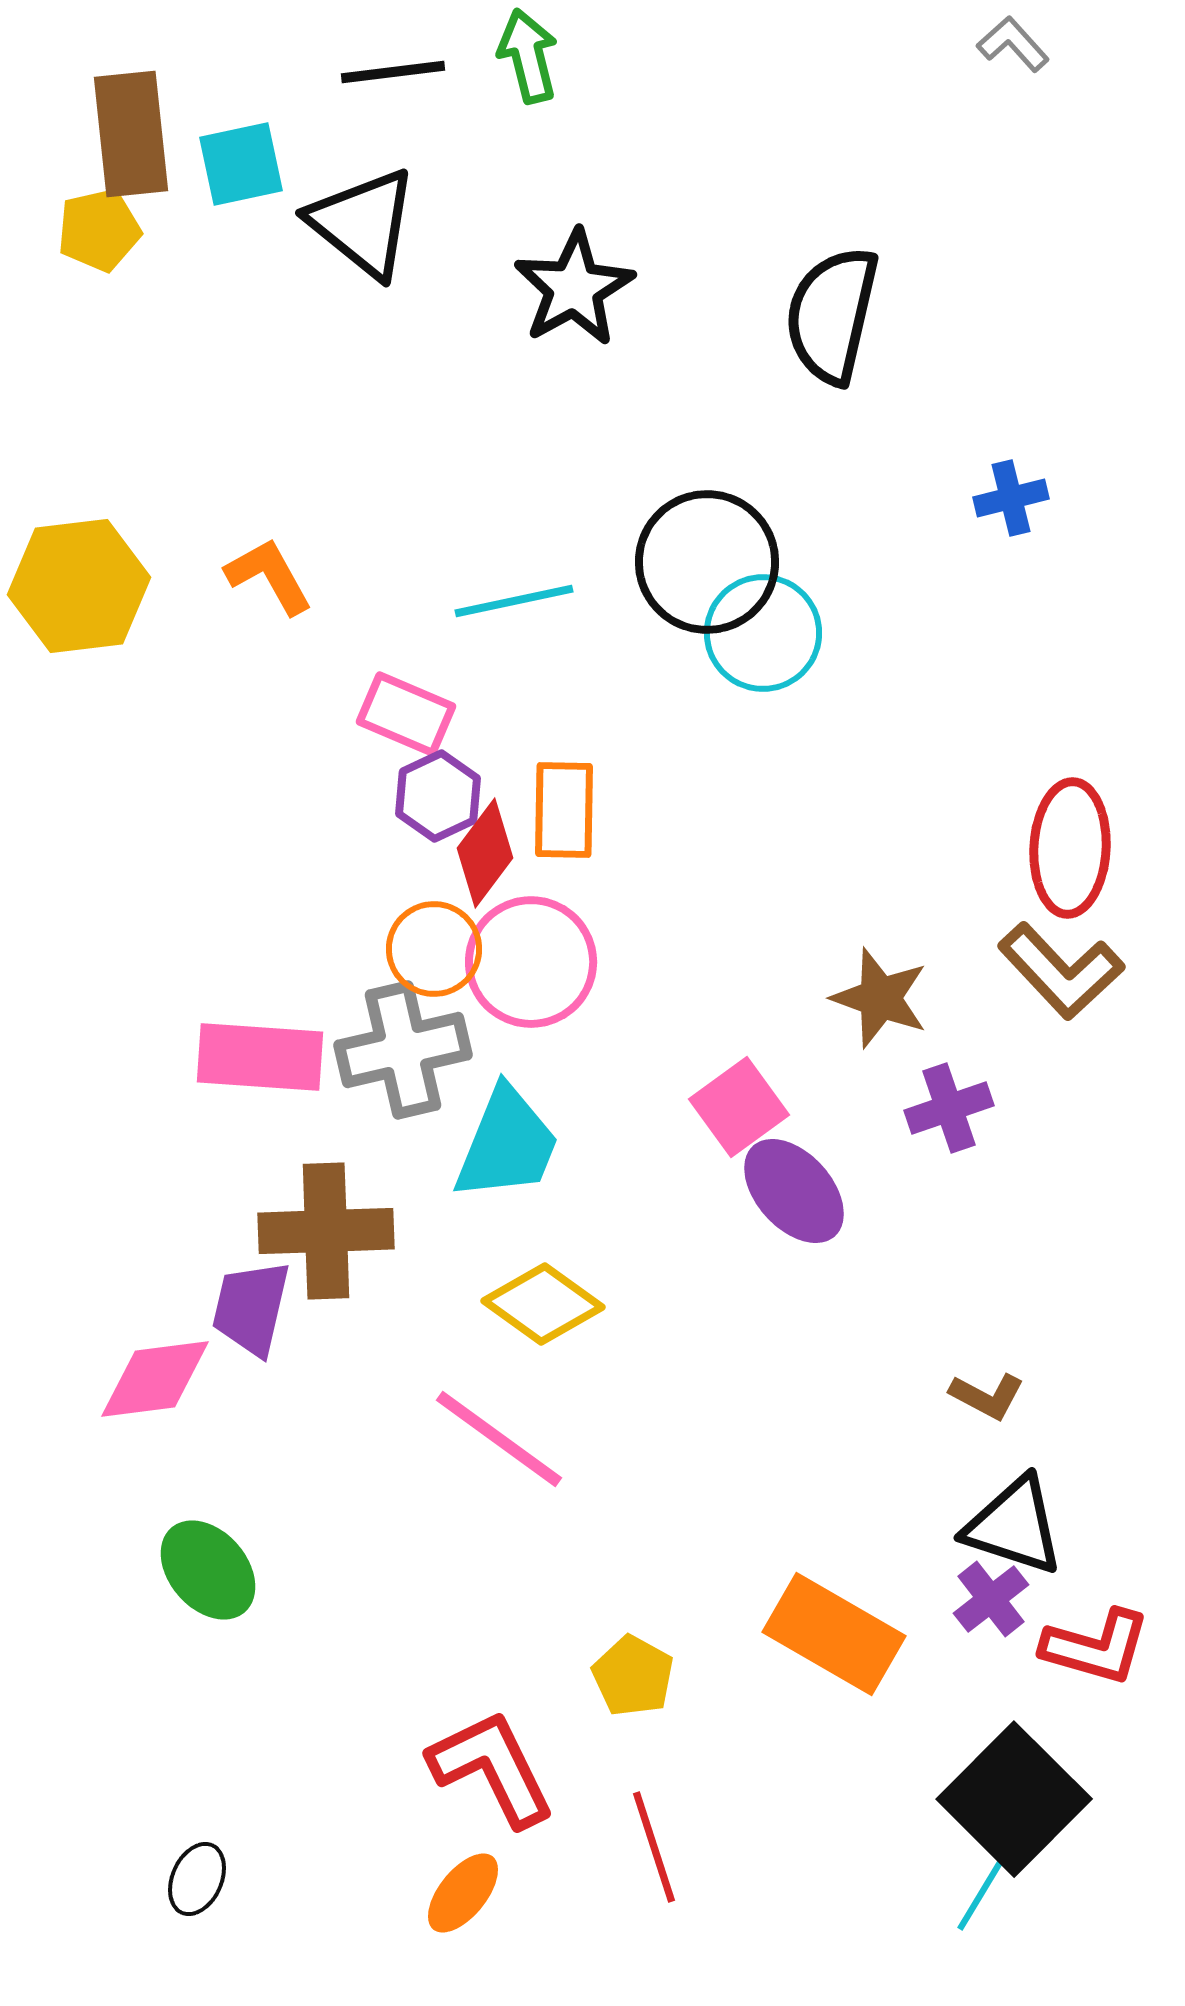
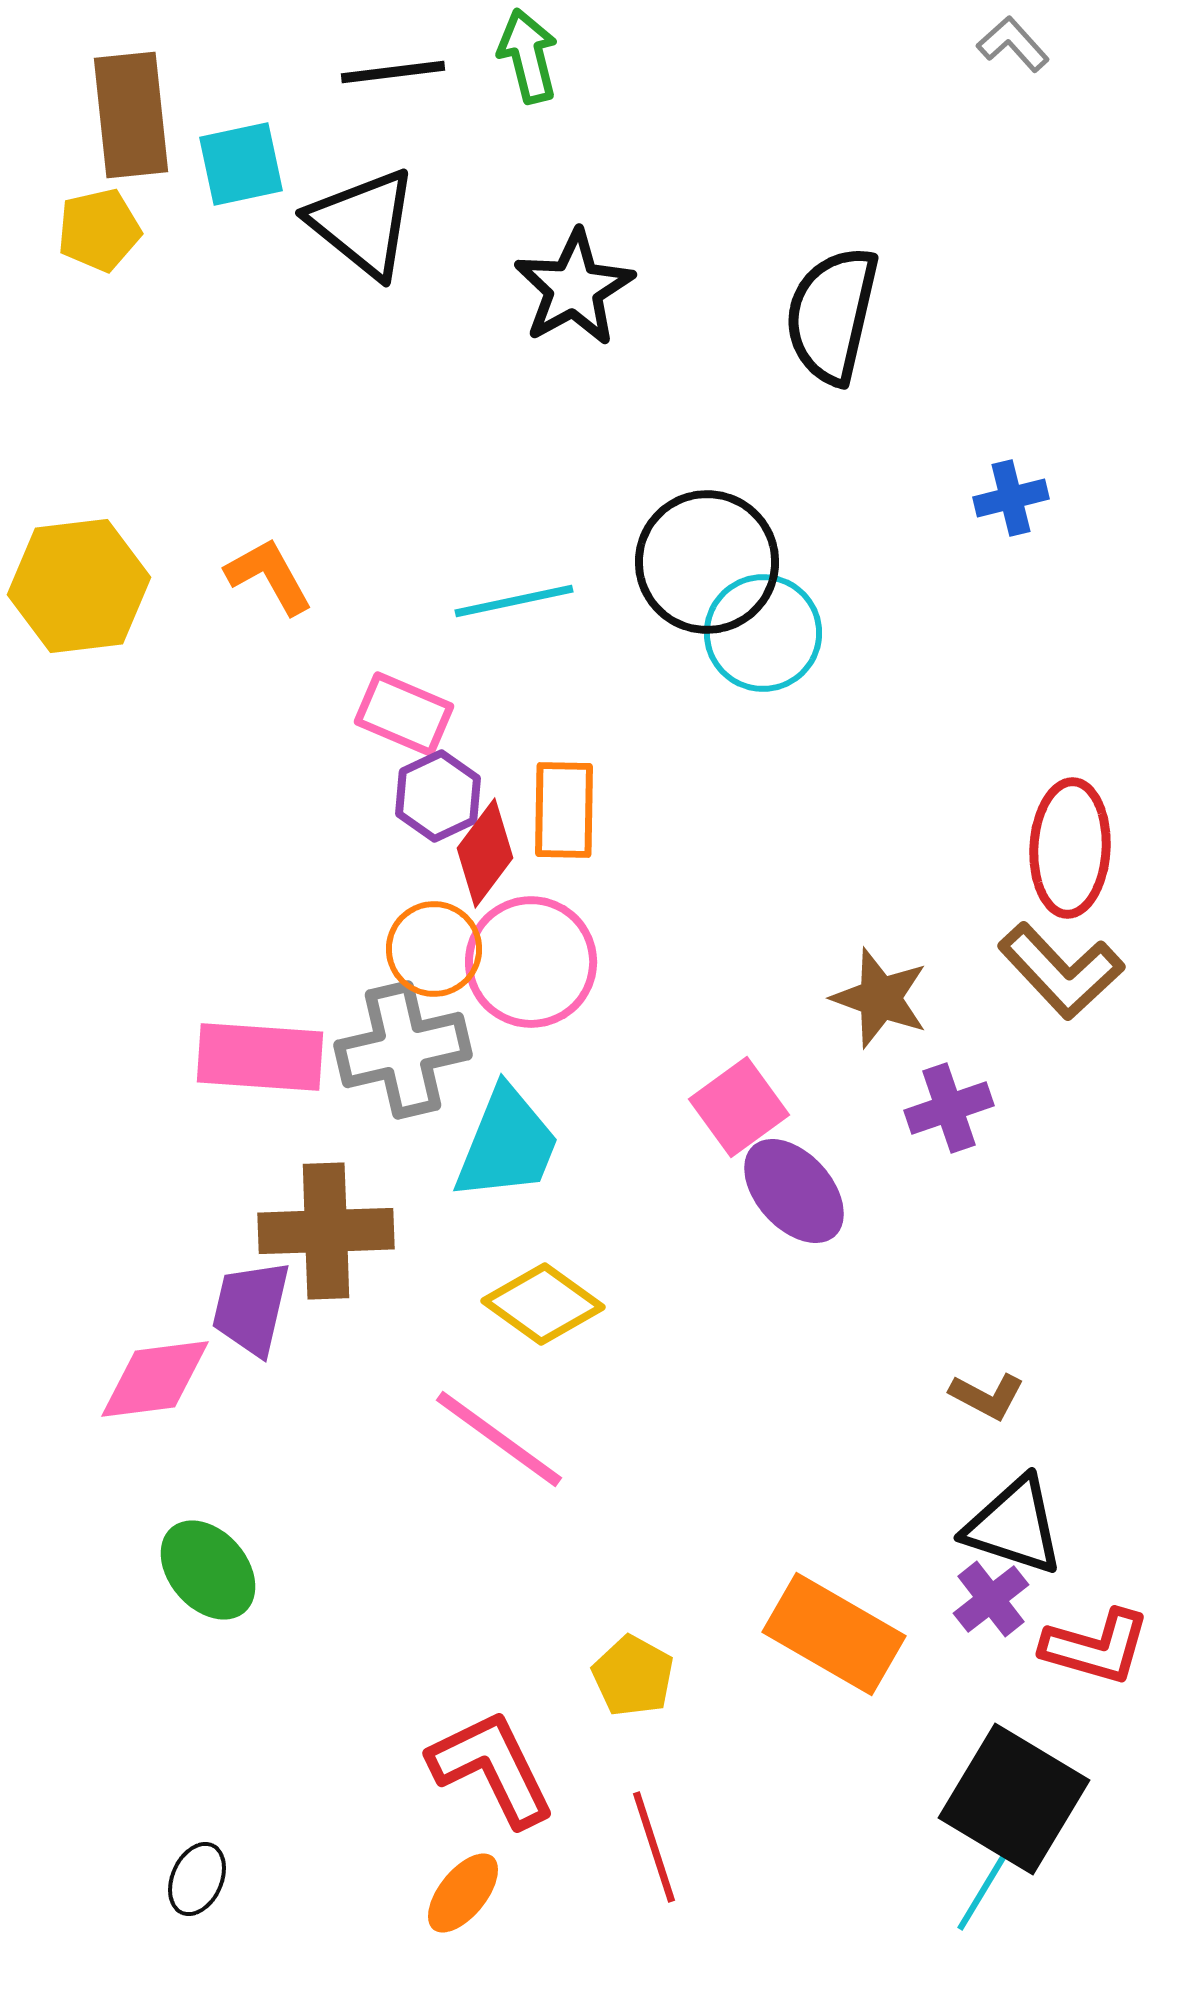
brown rectangle at (131, 134): moved 19 px up
pink rectangle at (406, 714): moved 2 px left
black square at (1014, 1799): rotated 14 degrees counterclockwise
